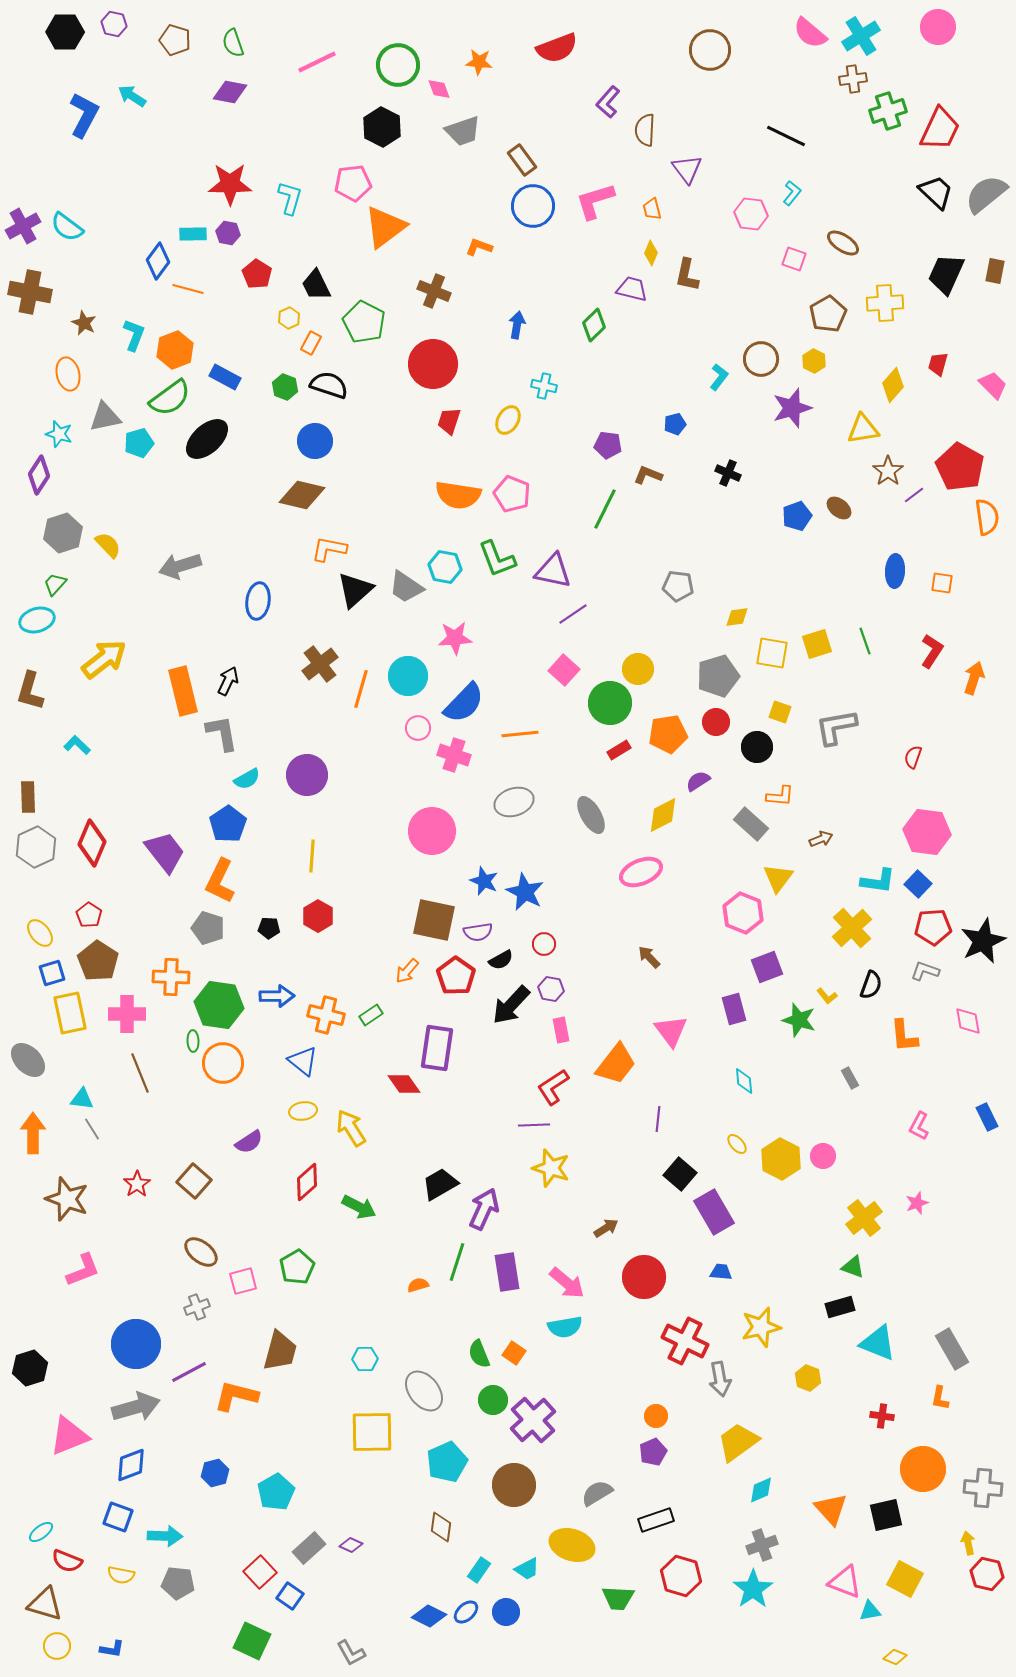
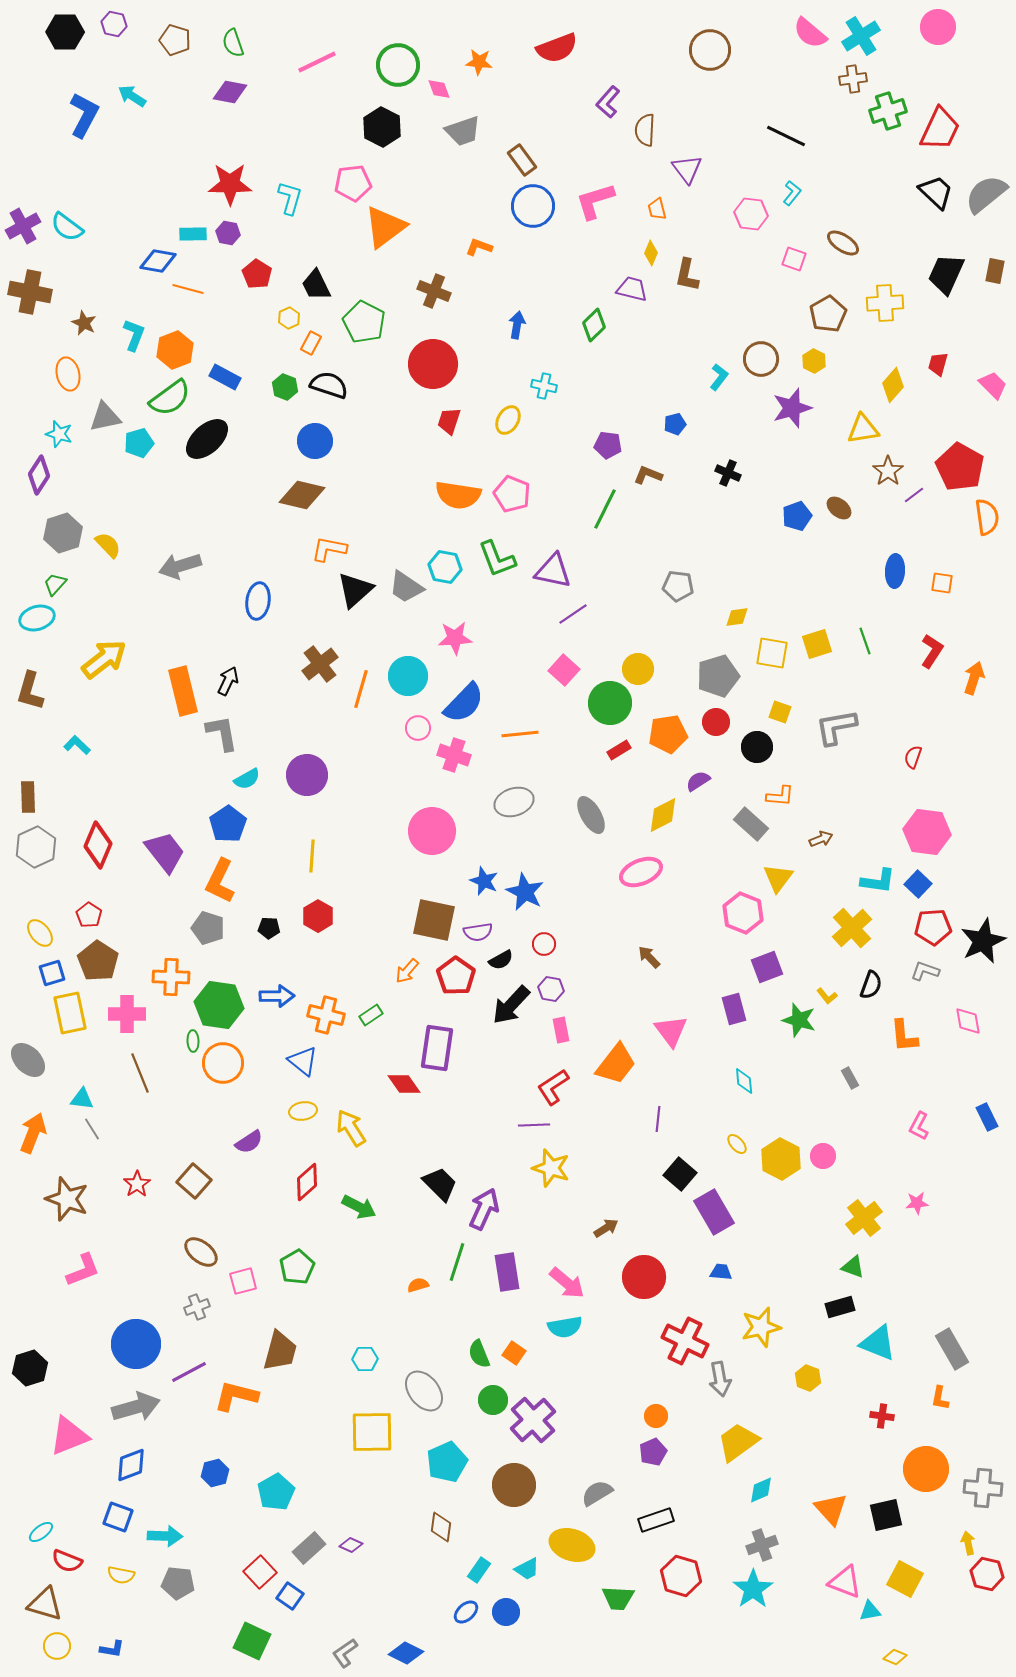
orange trapezoid at (652, 209): moved 5 px right
blue diamond at (158, 261): rotated 63 degrees clockwise
cyan ellipse at (37, 620): moved 2 px up
red diamond at (92, 843): moved 6 px right, 2 px down
orange arrow at (33, 1133): rotated 21 degrees clockwise
black trapezoid at (440, 1184): rotated 75 degrees clockwise
pink star at (917, 1203): rotated 15 degrees clockwise
orange circle at (923, 1469): moved 3 px right
blue diamond at (429, 1616): moved 23 px left, 37 px down
gray L-shape at (351, 1653): moved 6 px left; rotated 84 degrees clockwise
